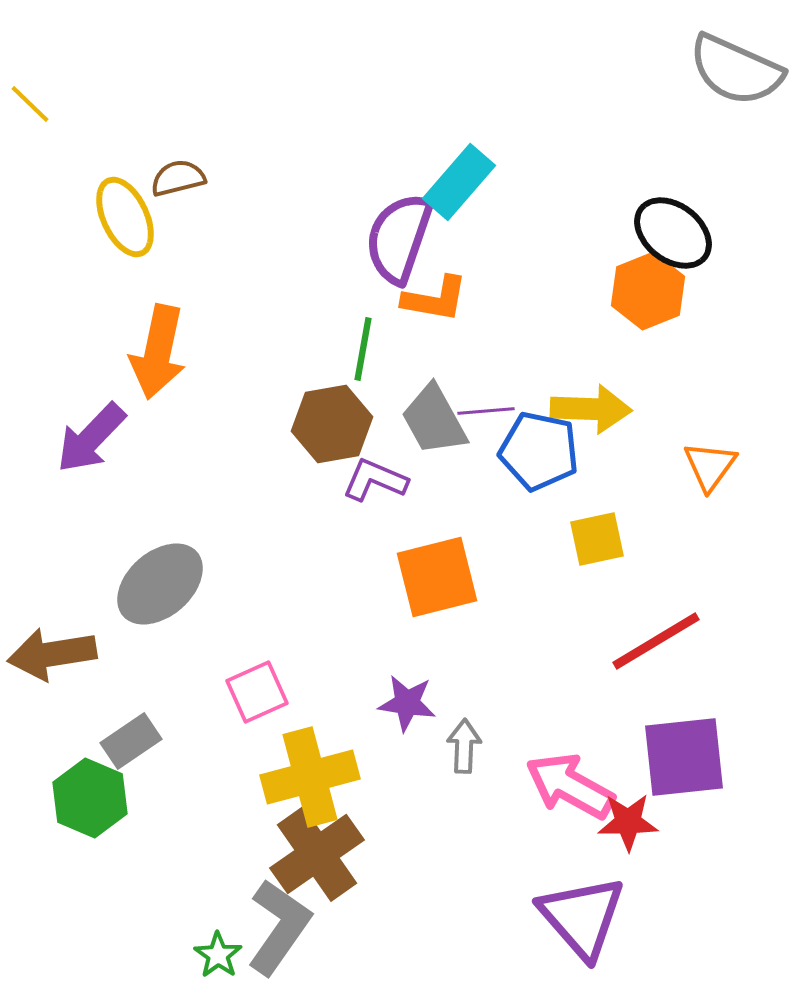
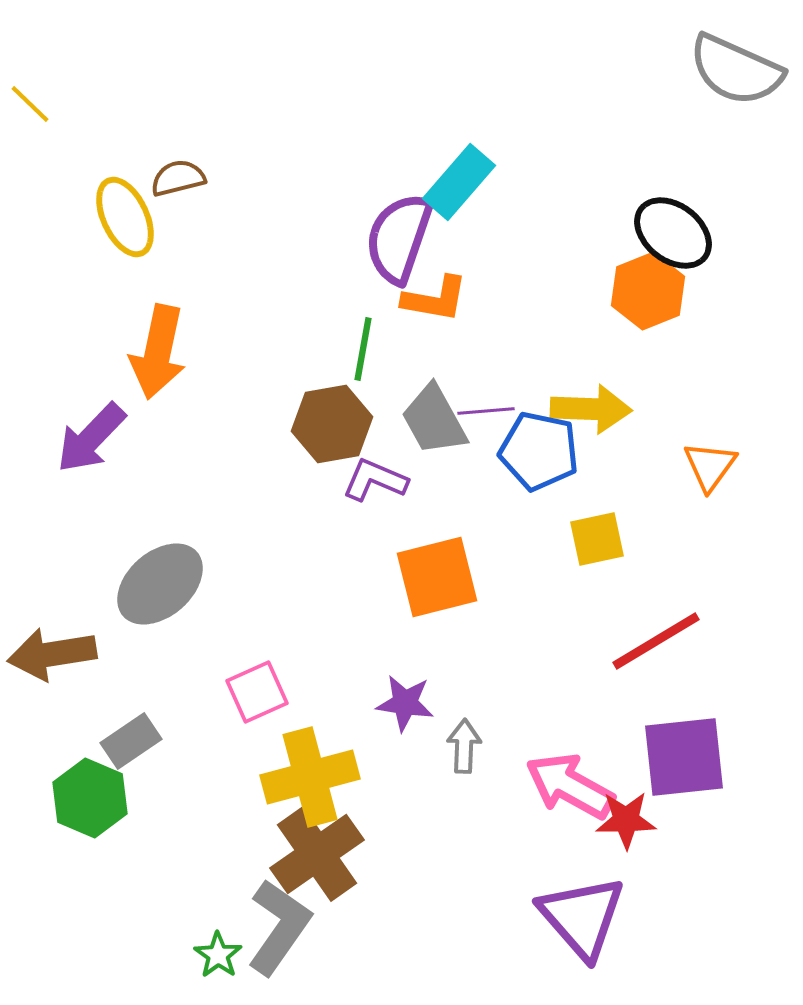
purple star: moved 2 px left
red star: moved 2 px left, 2 px up
